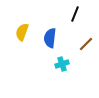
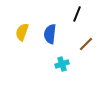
black line: moved 2 px right
blue semicircle: moved 4 px up
